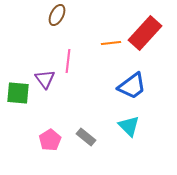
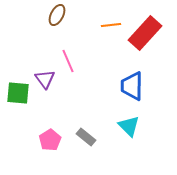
orange line: moved 18 px up
pink line: rotated 30 degrees counterclockwise
blue trapezoid: rotated 128 degrees clockwise
